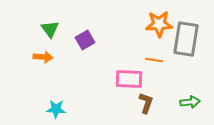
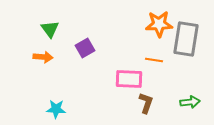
purple square: moved 8 px down
